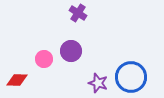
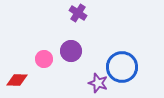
blue circle: moved 9 px left, 10 px up
